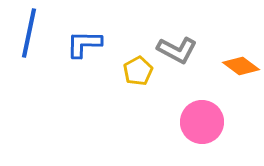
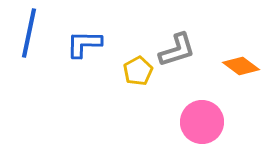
gray L-shape: rotated 45 degrees counterclockwise
